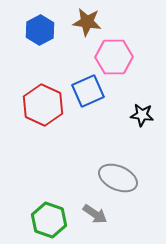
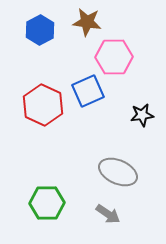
black star: rotated 15 degrees counterclockwise
gray ellipse: moved 6 px up
gray arrow: moved 13 px right
green hexagon: moved 2 px left, 17 px up; rotated 20 degrees counterclockwise
